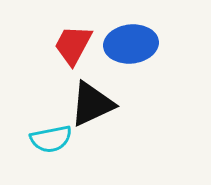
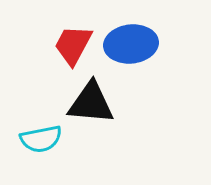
black triangle: moved 1 px left, 1 px up; rotated 30 degrees clockwise
cyan semicircle: moved 10 px left
